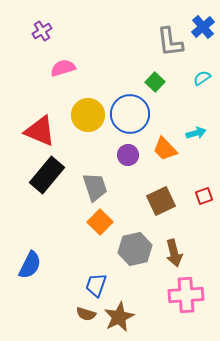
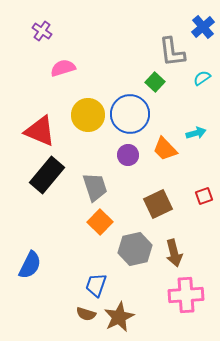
purple cross: rotated 24 degrees counterclockwise
gray L-shape: moved 2 px right, 10 px down
brown square: moved 3 px left, 3 px down
